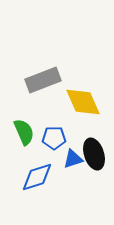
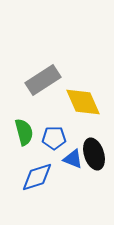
gray rectangle: rotated 12 degrees counterclockwise
green semicircle: rotated 8 degrees clockwise
blue triangle: rotated 40 degrees clockwise
